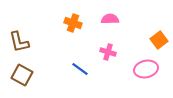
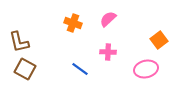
pink semicircle: moved 2 px left; rotated 42 degrees counterclockwise
pink cross: rotated 14 degrees counterclockwise
brown square: moved 3 px right, 6 px up
